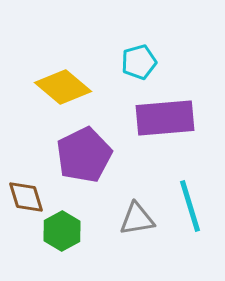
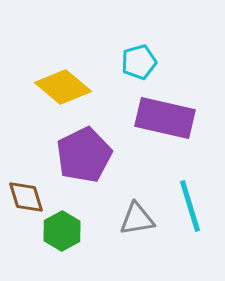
purple rectangle: rotated 18 degrees clockwise
